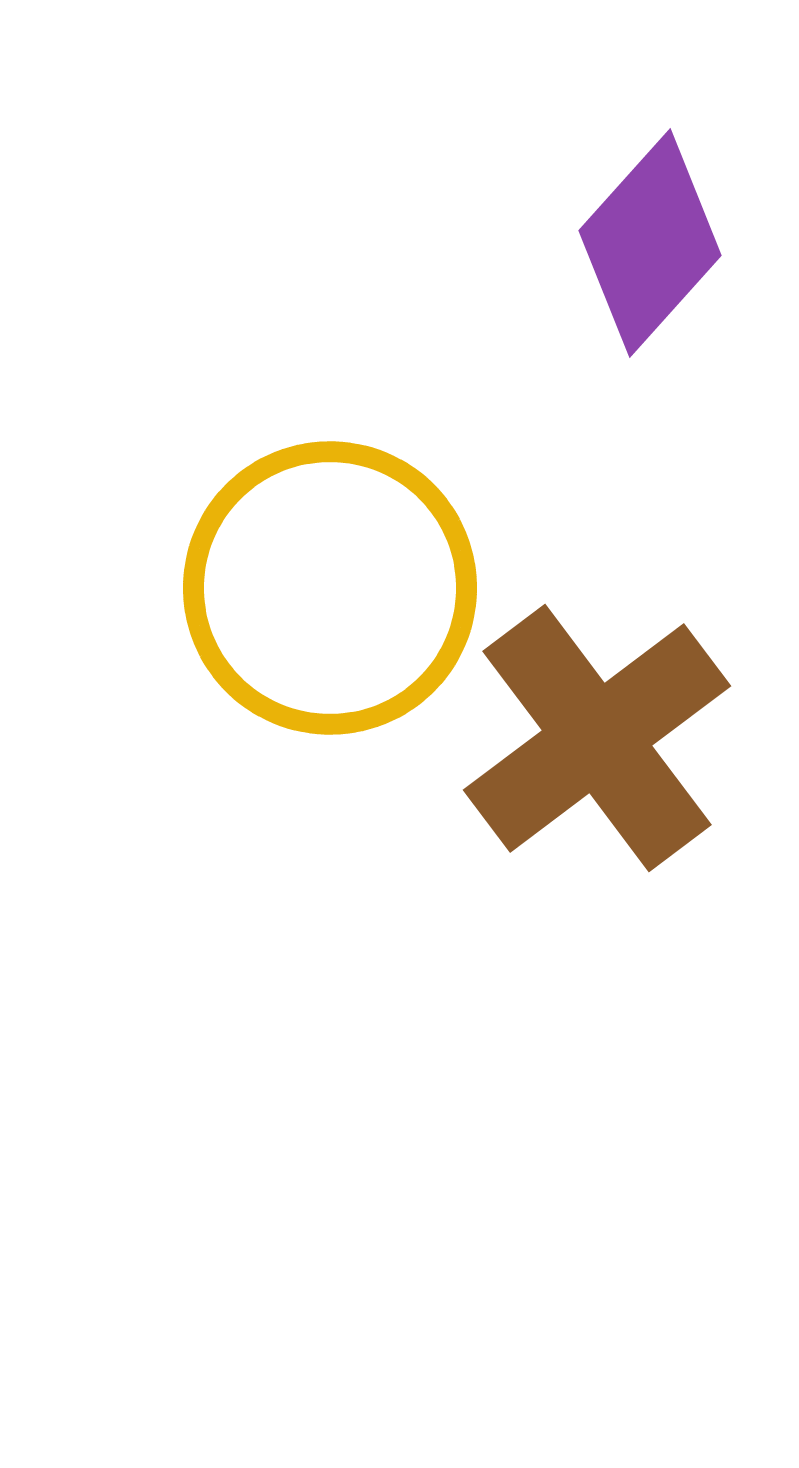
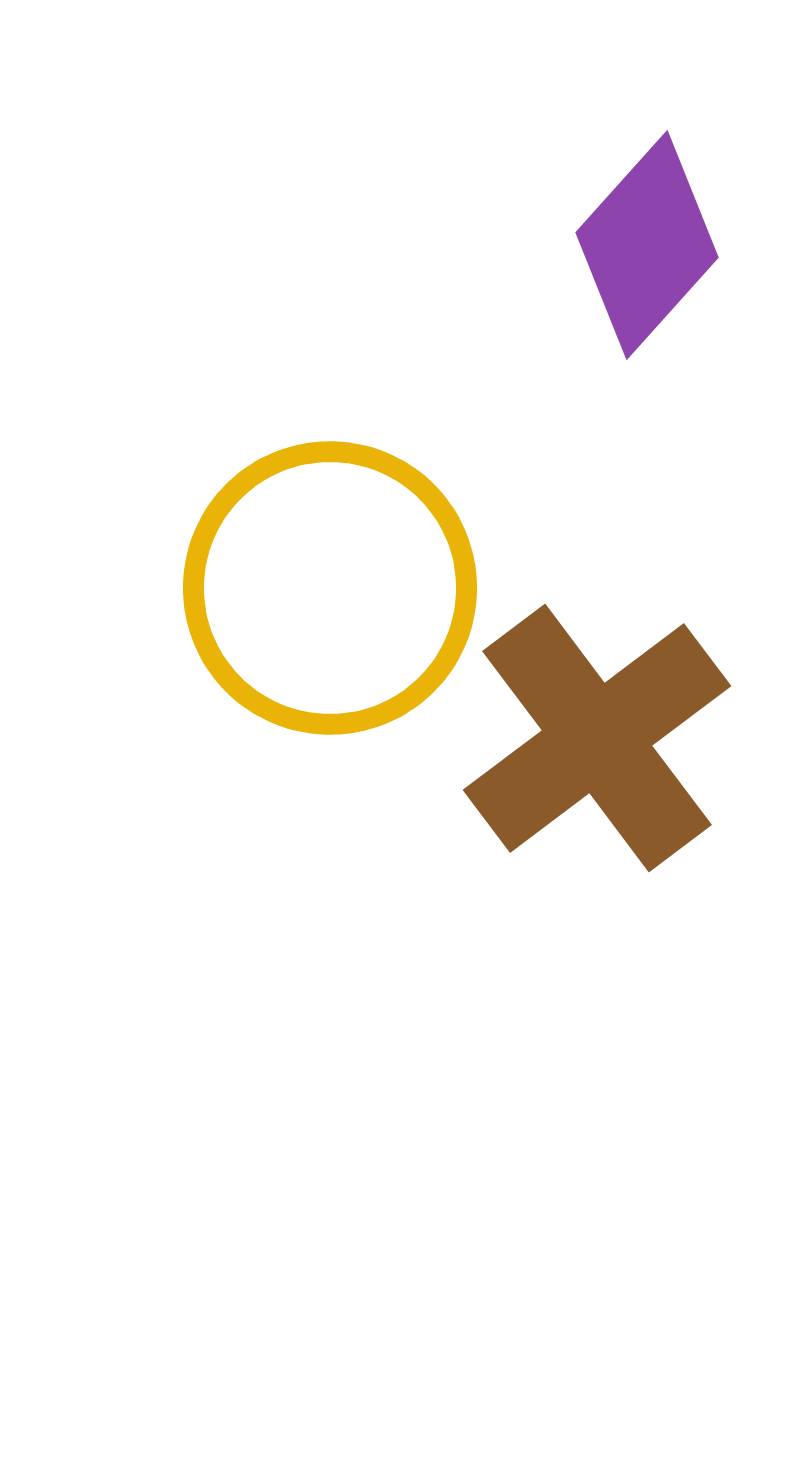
purple diamond: moved 3 px left, 2 px down
